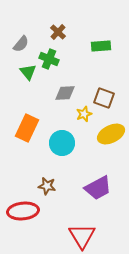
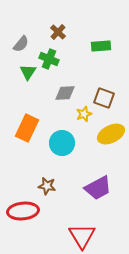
green triangle: rotated 12 degrees clockwise
